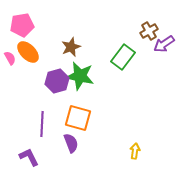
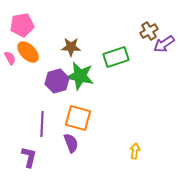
brown star: rotated 24 degrees clockwise
green rectangle: moved 7 px left; rotated 35 degrees clockwise
purple L-shape: rotated 40 degrees clockwise
